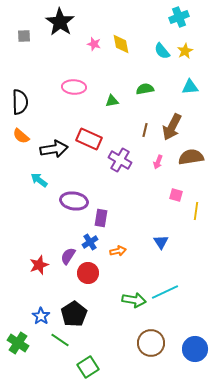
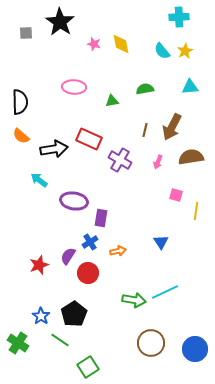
cyan cross: rotated 18 degrees clockwise
gray square: moved 2 px right, 3 px up
